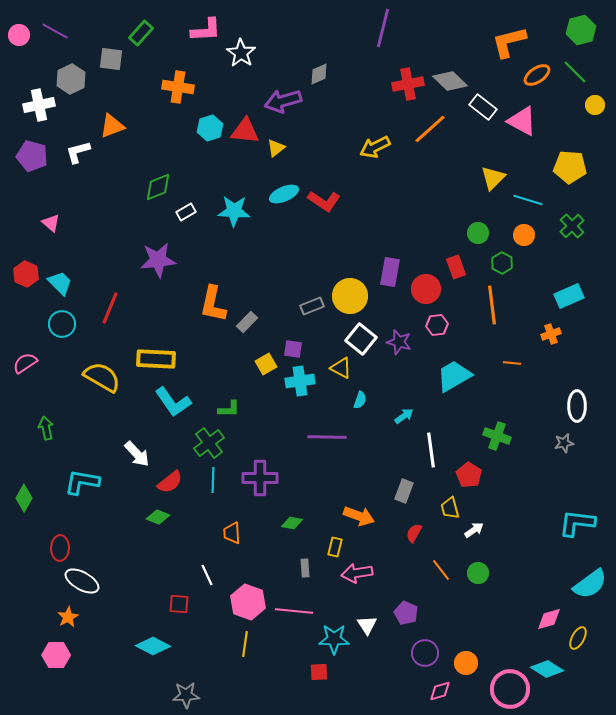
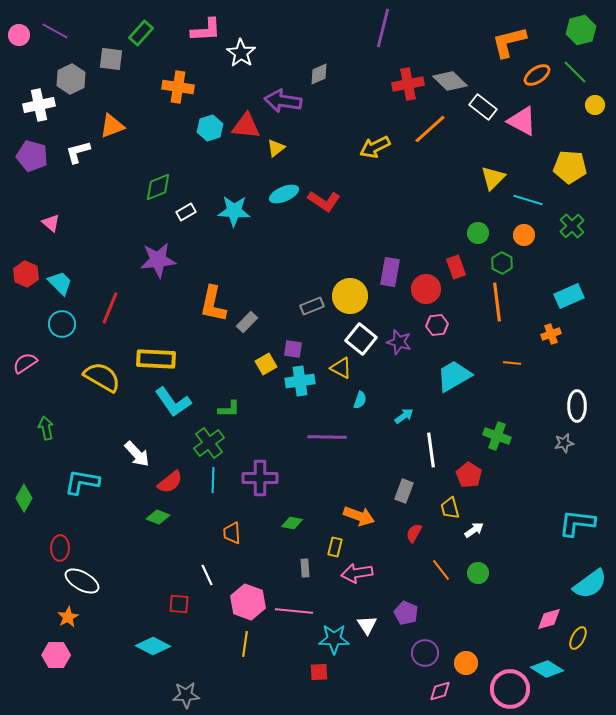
purple arrow at (283, 101): rotated 24 degrees clockwise
red triangle at (245, 131): moved 1 px right, 5 px up
orange line at (492, 305): moved 5 px right, 3 px up
